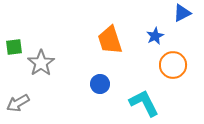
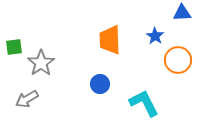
blue triangle: rotated 24 degrees clockwise
blue star: rotated 12 degrees counterclockwise
orange trapezoid: rotated 16 degrees clockwise
orange circle: moved 5 px right, 5 px up
gray arrow: moved 9 px right, 4 px up
